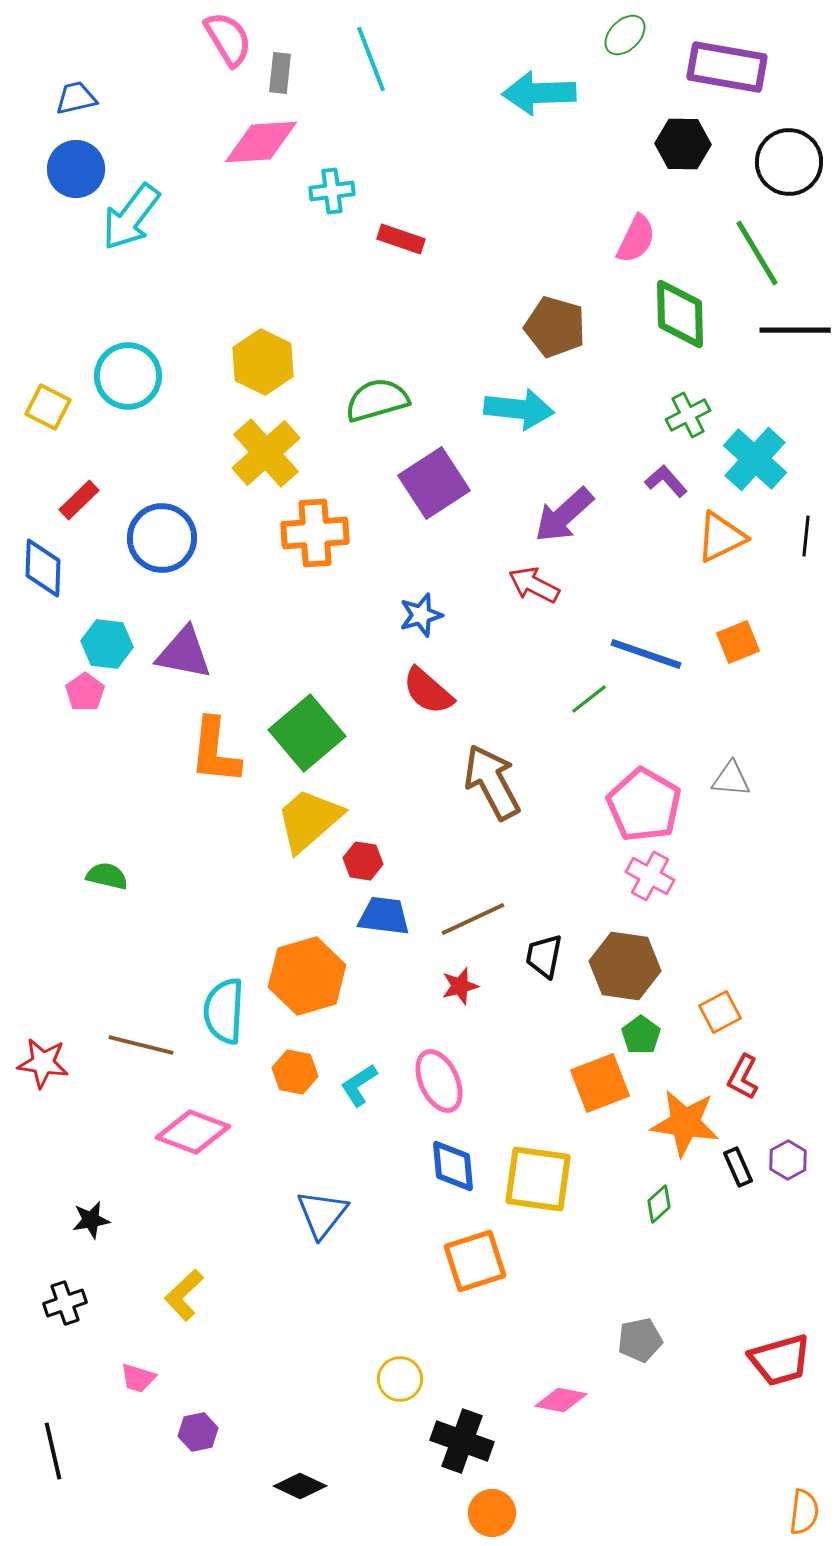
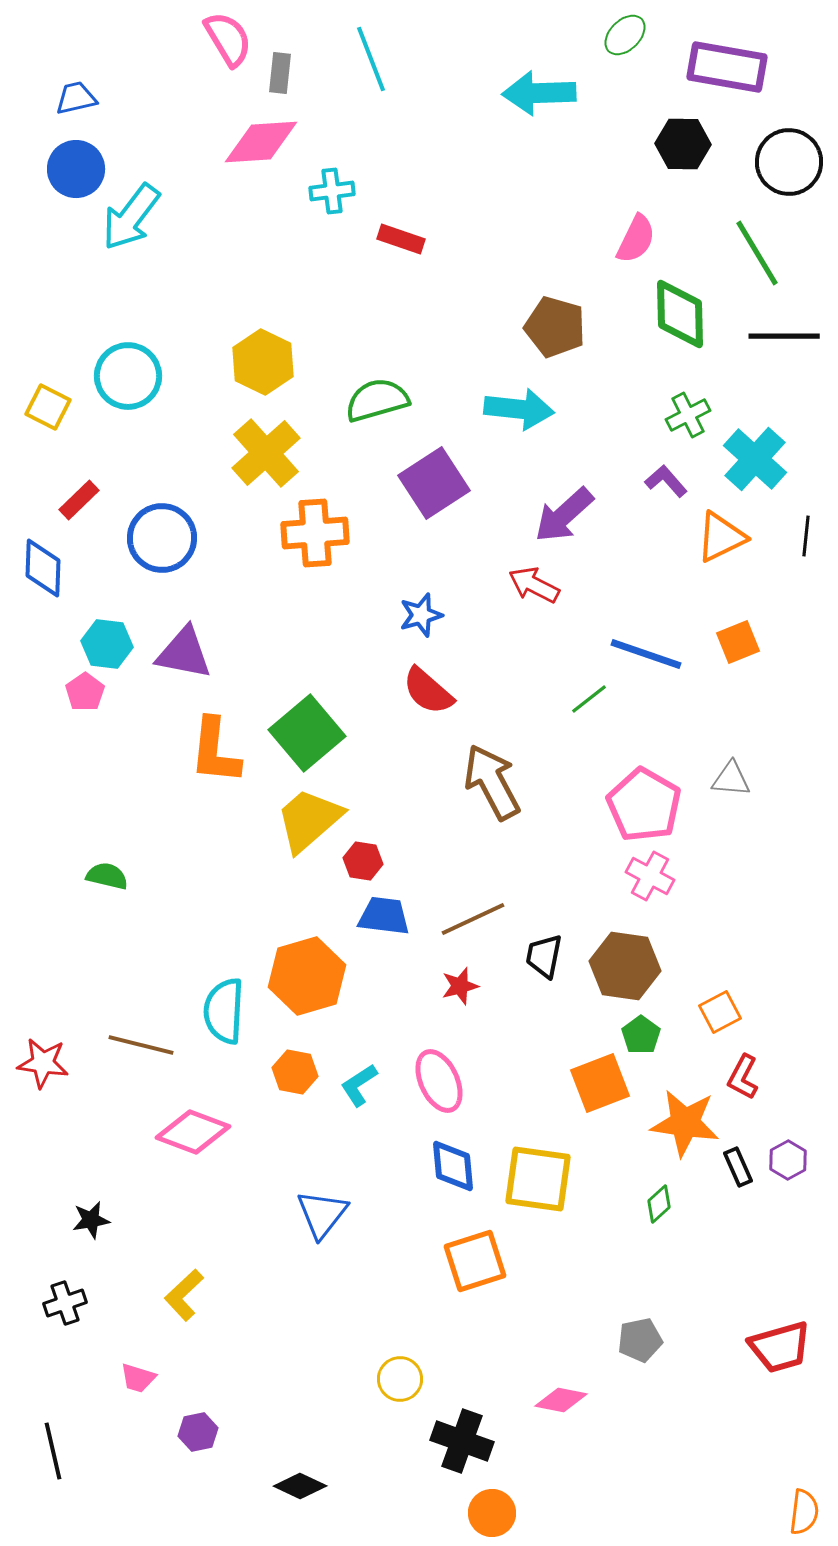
black line at (795, 330): moved 11 px left, 6 px down
red trapezoid at (780, 1360): moved 13 px up
